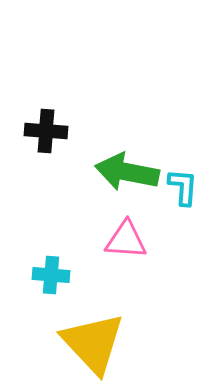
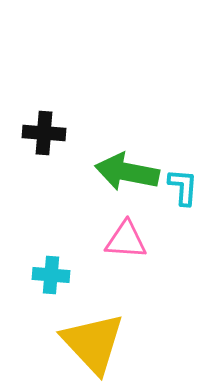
black cross: moved 2 px left, 2 px down
